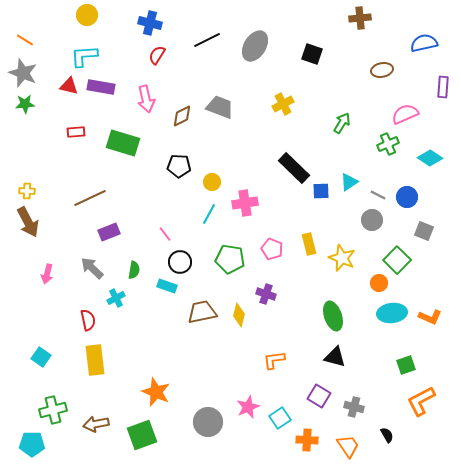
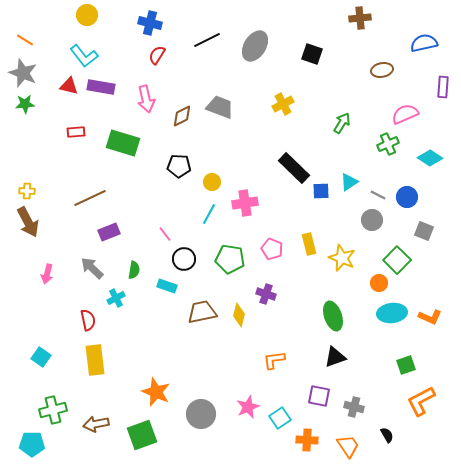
cyan L-shape at (84, 56): rotated 124 degrees counterclockwise
black circle at (180, 262): moved 4 px right, 3 px up
black triangle at (335, 357): rotated 35 degrees counterclockwise
purple square at (319, 396): rotated 20 degrees counterclockwise
gray circle at (208, 422): moved 7 px left, 8 px up
